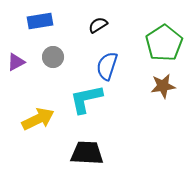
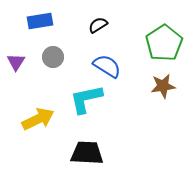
purple triangle: rotated 30 degrees counterclockwise
blue semicircle: rotated 104 degrees clockwise
